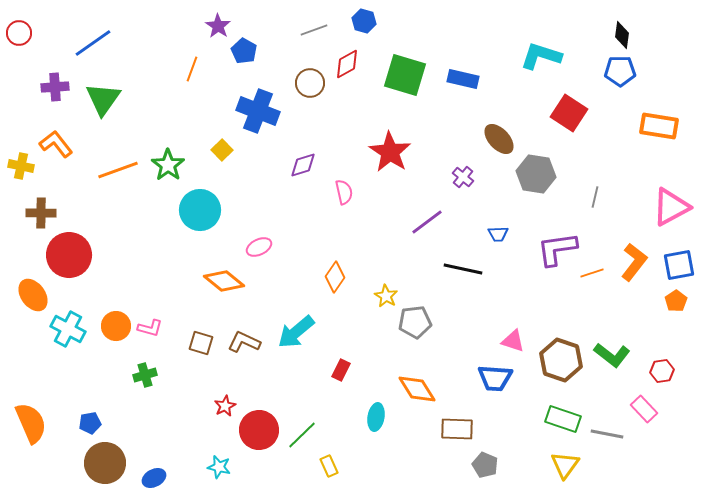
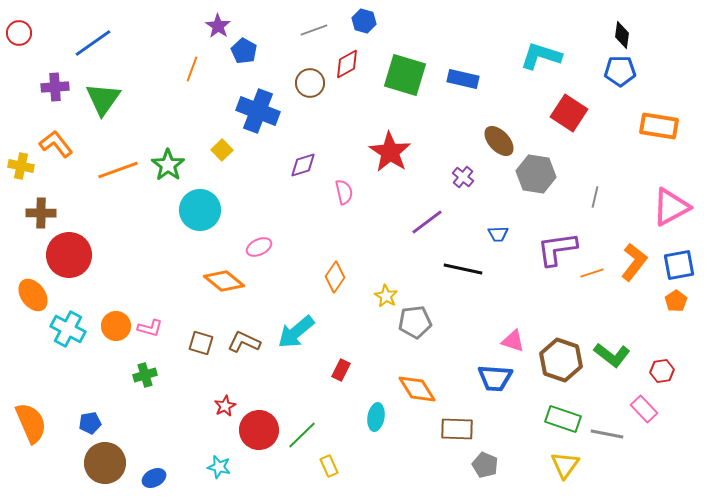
brown ellipse at (499, 139): moved 2 px down
